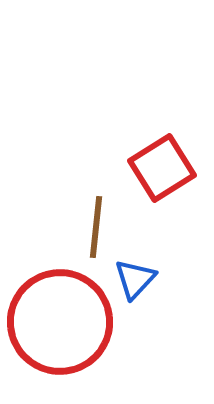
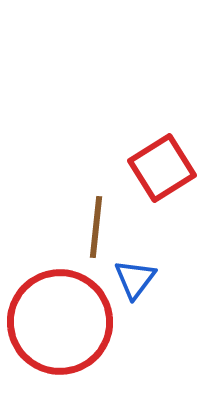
blue triangle: rotated 6 degrees counterclockwise
